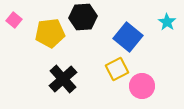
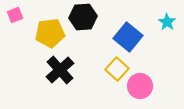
pink square: moved 1 px right, 5 px up; rotated 28 degrees clockwise
yellow square: rotated 20 degrees counterclockwise
black cross: moved 3 px left, 9 px up
pink circle: moved 2 px left
